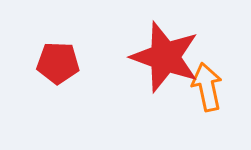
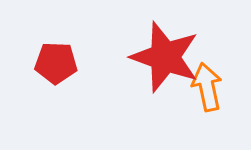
red pentagon: moved 2 px left
